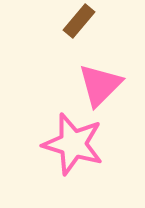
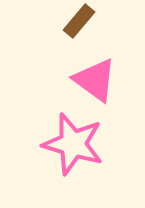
pink triangle: moved 5 px left, 5 px up; rotated 39 degrees counterclockwise
